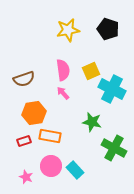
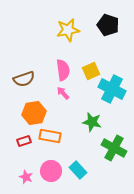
black pentagon: moved 4 px up
pink circle: moved 5 px down
cyan rectangle: moved 3 px right
